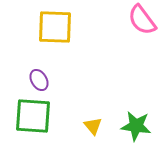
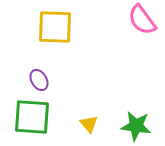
green square: moved 1 px left, 1 px down
yellow triangle: moved 4 px left, 2 px up
